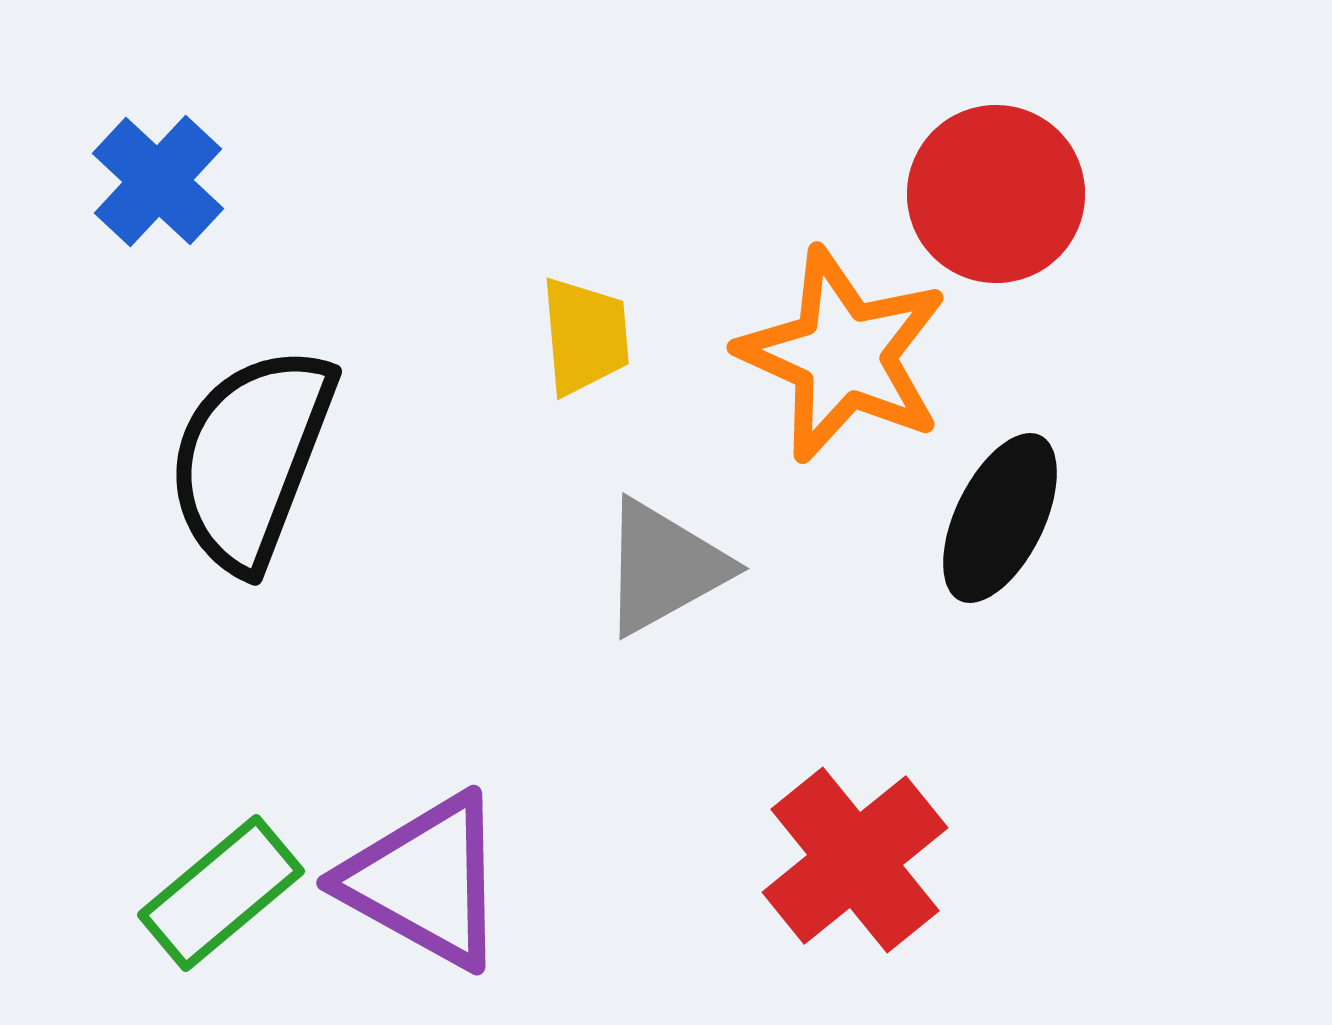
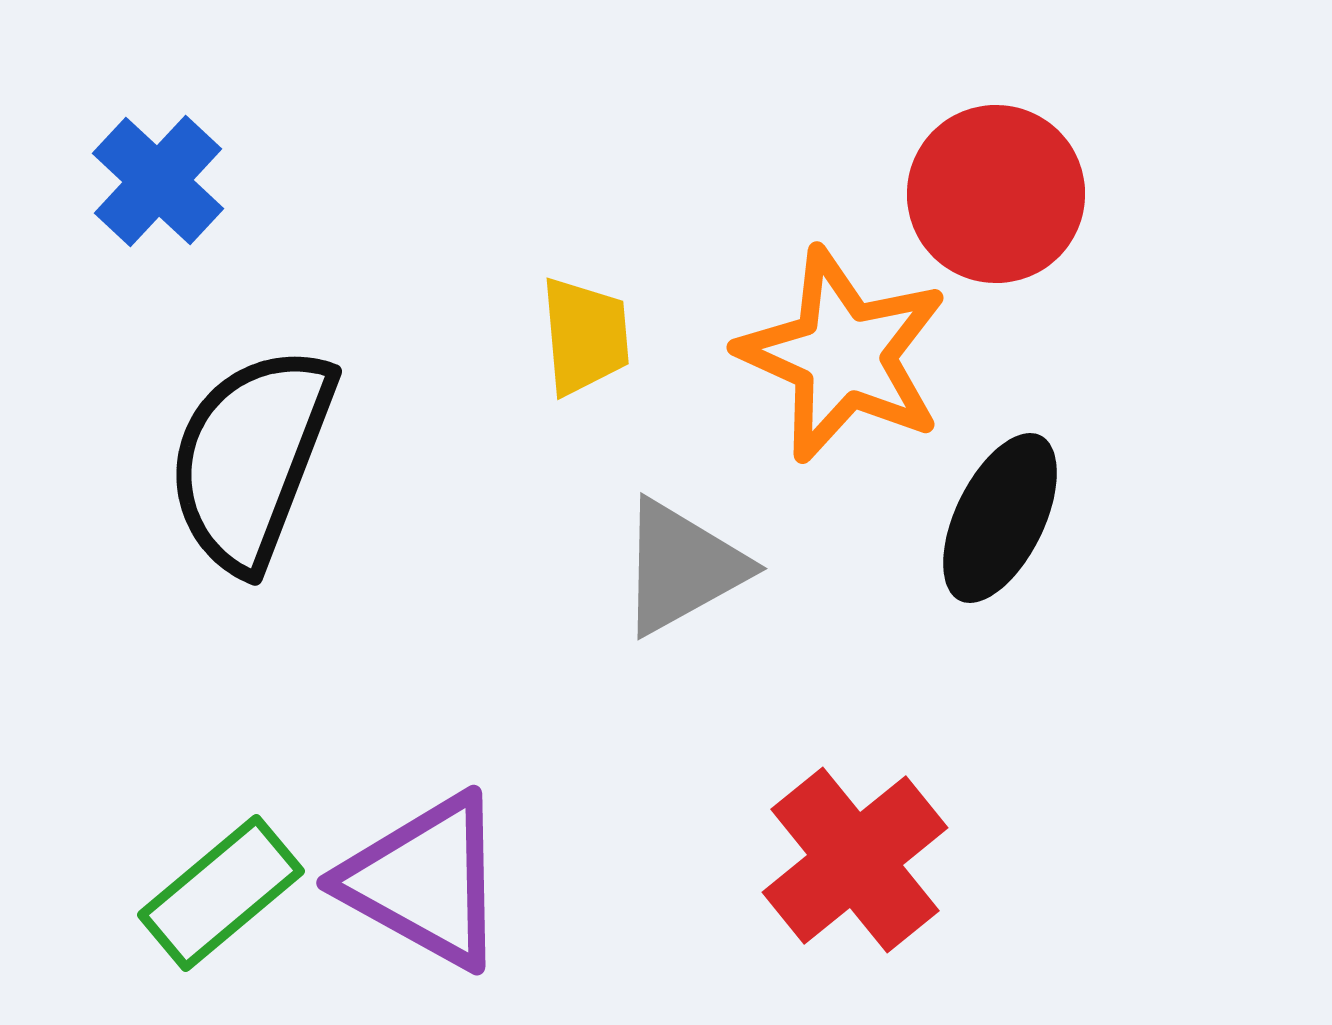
gray triangle: moved 18 px right
